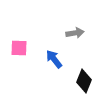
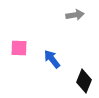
gray arrow: moved 18 px up
blue arrow: moved 2 px left
